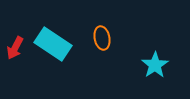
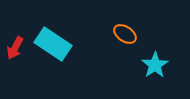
orange ellipse: moved 23 px right, 4 px up; rotated 45 degrees counterclockwise
